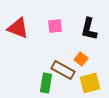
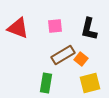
brown rectangle: moved 15 px up; rotated 60 degrees counterclockwise
